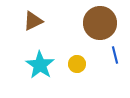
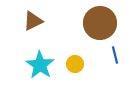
yellow circle: moved 2 px left
